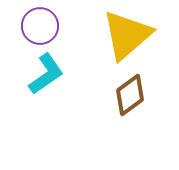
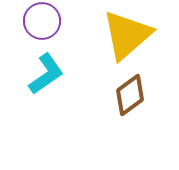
purple circle: moved 2 px right, 5 px up
